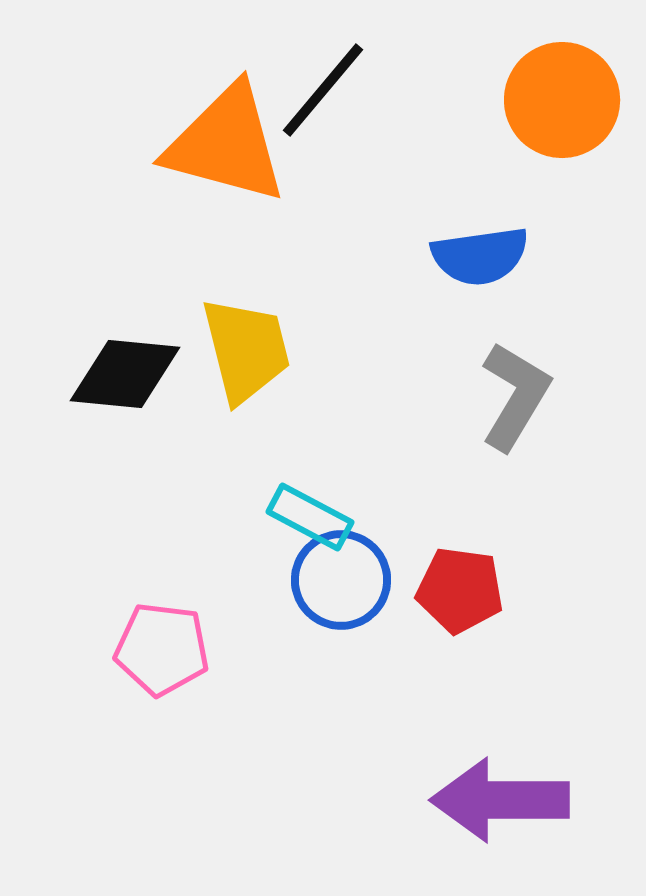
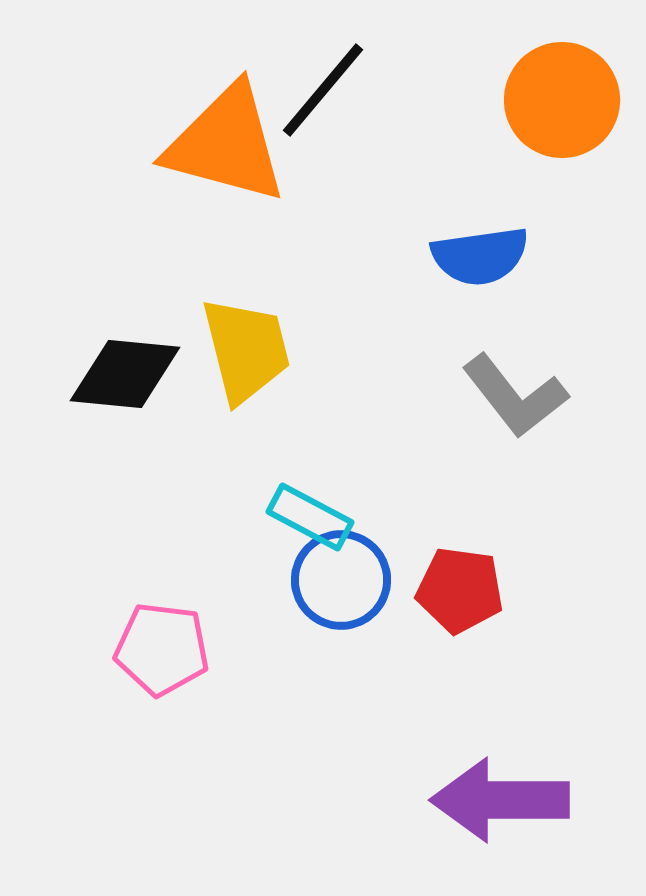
gray L-shape: rotated 111 degrees clockwise
